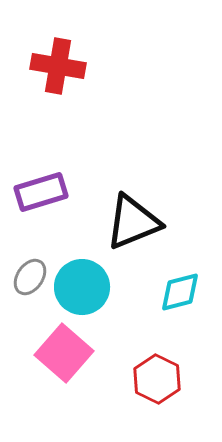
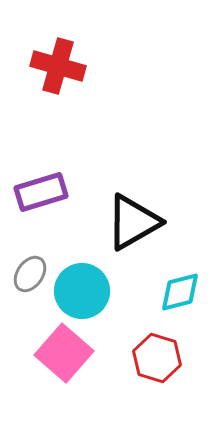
red cross: rotated 6 degrees clockwise
black triangle: rotated 8 degrees counterclockwise
gray ellipse: moved 3 px up
cyan circle: moved 4 px down
red hexagon: moved 21 px up; rotated 9 degrees counterclockwise
